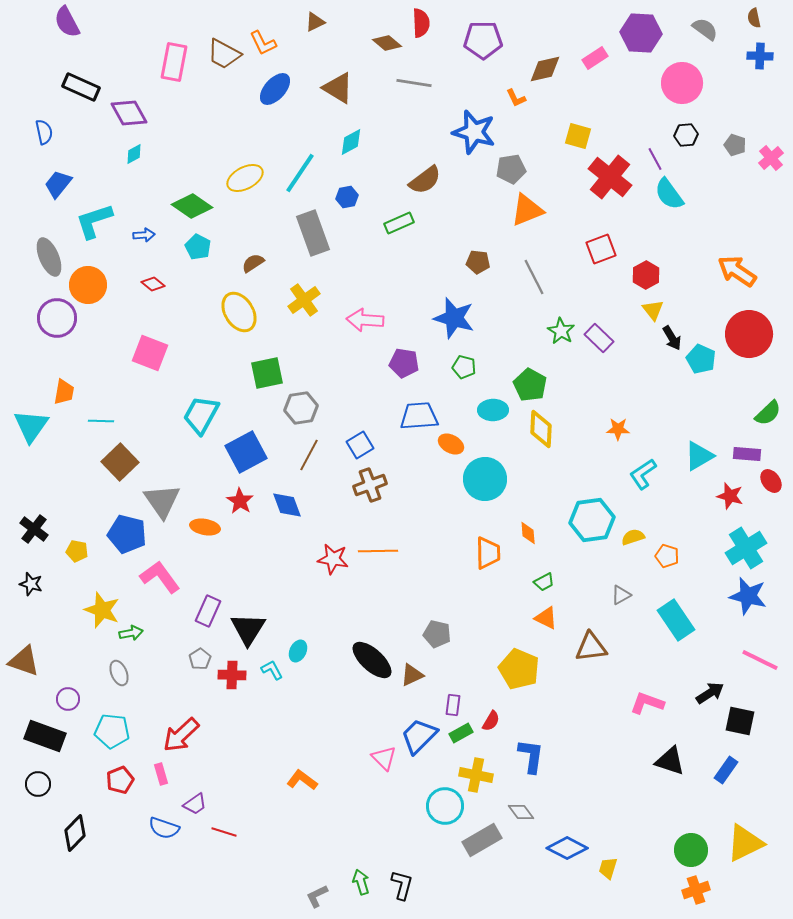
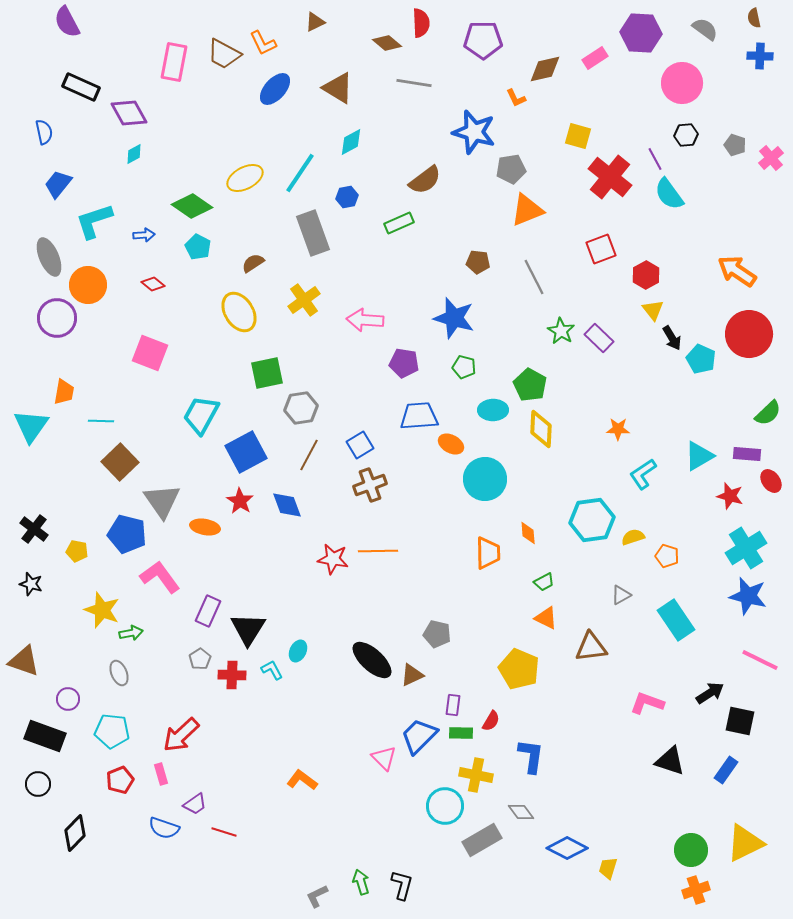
green rectangle at (461, 733): rotated 30 degrees clockwise
